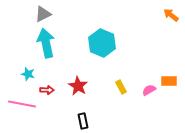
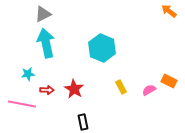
orange arrow: moved 2 px left, 4 px up
cyan hexagon: moved 5 px down
cyan star: rotated 24 degrees counterclockwise
orange rectangle: rotated 28 degrees clockwise
red star: moved 4 px left, 3 px down
black rectangle: moved 1 px down
